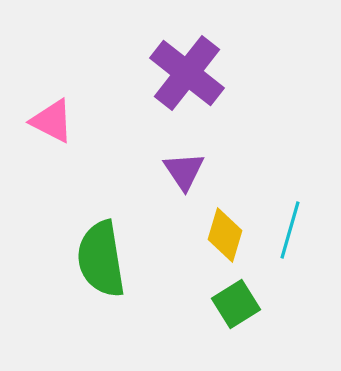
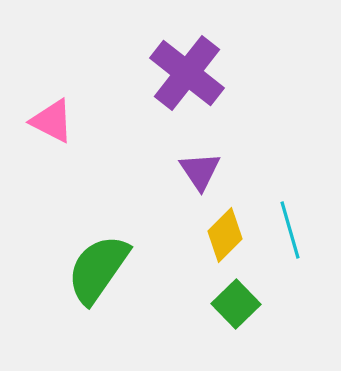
purple triangle: moved 16 px right
cyan line: rotated 32 degrees counterclockwise
yellow diamond: rotated 28 degrees clockwise
green semicircle: moved 3 px left, 10 px down; rotated 44 degrees clockwise
green square: rotated 12 degrees counterclockwise
